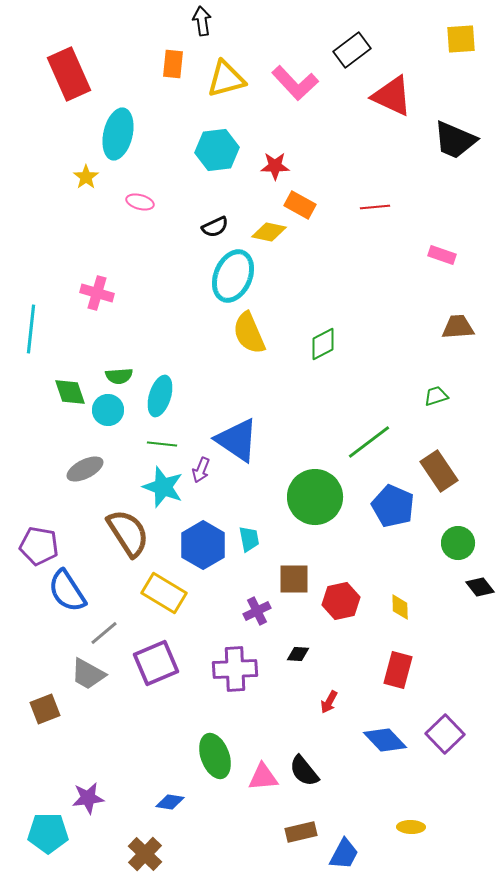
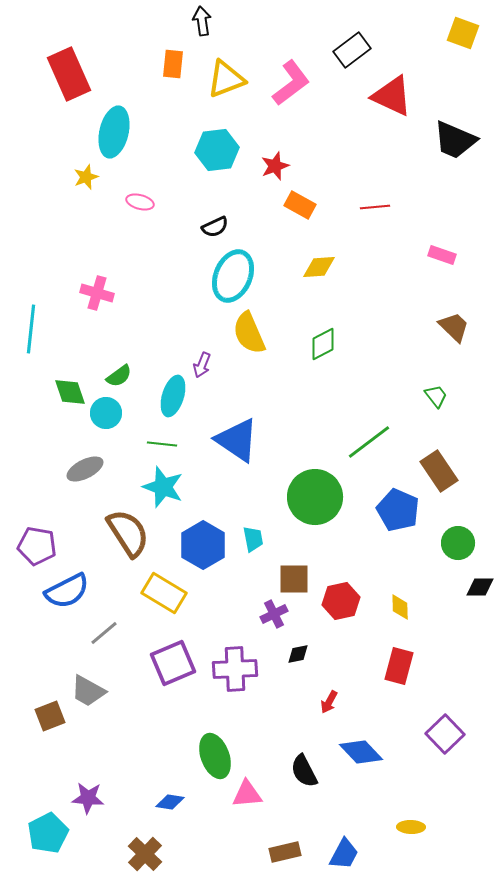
yellow square at (461, 39): moved 2 px right, 6 px up; rotated 24 degrees clockwise
yellow triangle at (226, 79): rotated 6 degrees counterclockwise
pink L-shape at (295, 83): moved 4 px left; rotated 84 degrees counterclockwise
cyan ellipse at (118, 134): moved 4 px left, 2 px up
red star at (275, 166): rotated 20 degrees counterclockwise
yellow star at (86, 177): rotated 15 degrees clockwise
yellow diamond at (269, 232): moved 50 px right, 35 px down; rotated 16 degrees counterclockwise
brown trapezoid at (458, 327): moved 4 px left; rotated 48 degrees clockwise
green semicircle at (119, 376): rotated 32 degrees counterclockwise
cyan ellipse at (160, 396): moved 13 px right
green trapezoid at (436, 396): rotated 70 degrees clockwise
cyan circle at (108, 410): moved 2 px left, 3 px down
purple arrow at (201, 470): moved 1 px right, 105 px up
blue pentagon at (393, 506): moved 5 px right, 4 px down
cyan trapezoid at (249, 539): moved 4 px right
purple pentagon at (39, 546): moved 2 px left
black diamond at (480, 587): rotated 52 degrees counterclockwise
blue semicircle at (67, 591): rotated 84 degrees counterclockwise
purple cross at (257, 611): moved 17 px right, 3 px down
black diamond at (298, 654): rotated 15 degrees counterclockwise
purple square at (156, 663): moved 17 px right
red rectangle at (398, 670): moved 1 px right, 4 px up
gray trapezoid at (88, 674): moved 17 px down
brown square at (45, 709): moved 5 px right, 7 px down
blue diamond at (385, 740): moved 24 px left, 12 px down
black semicircle at (304, 771): rotated 12 degrees clockwise
pink triangle at (263, 777): moved 16 px left, 17 px down
purple star at (88, 798): rotated 12 degrees clockwise
brown rectangle at (301, 832): moved 16 px left, 20 px down
cyan pentagon at (48, 833): rotated 27 degrees counterclockwise
